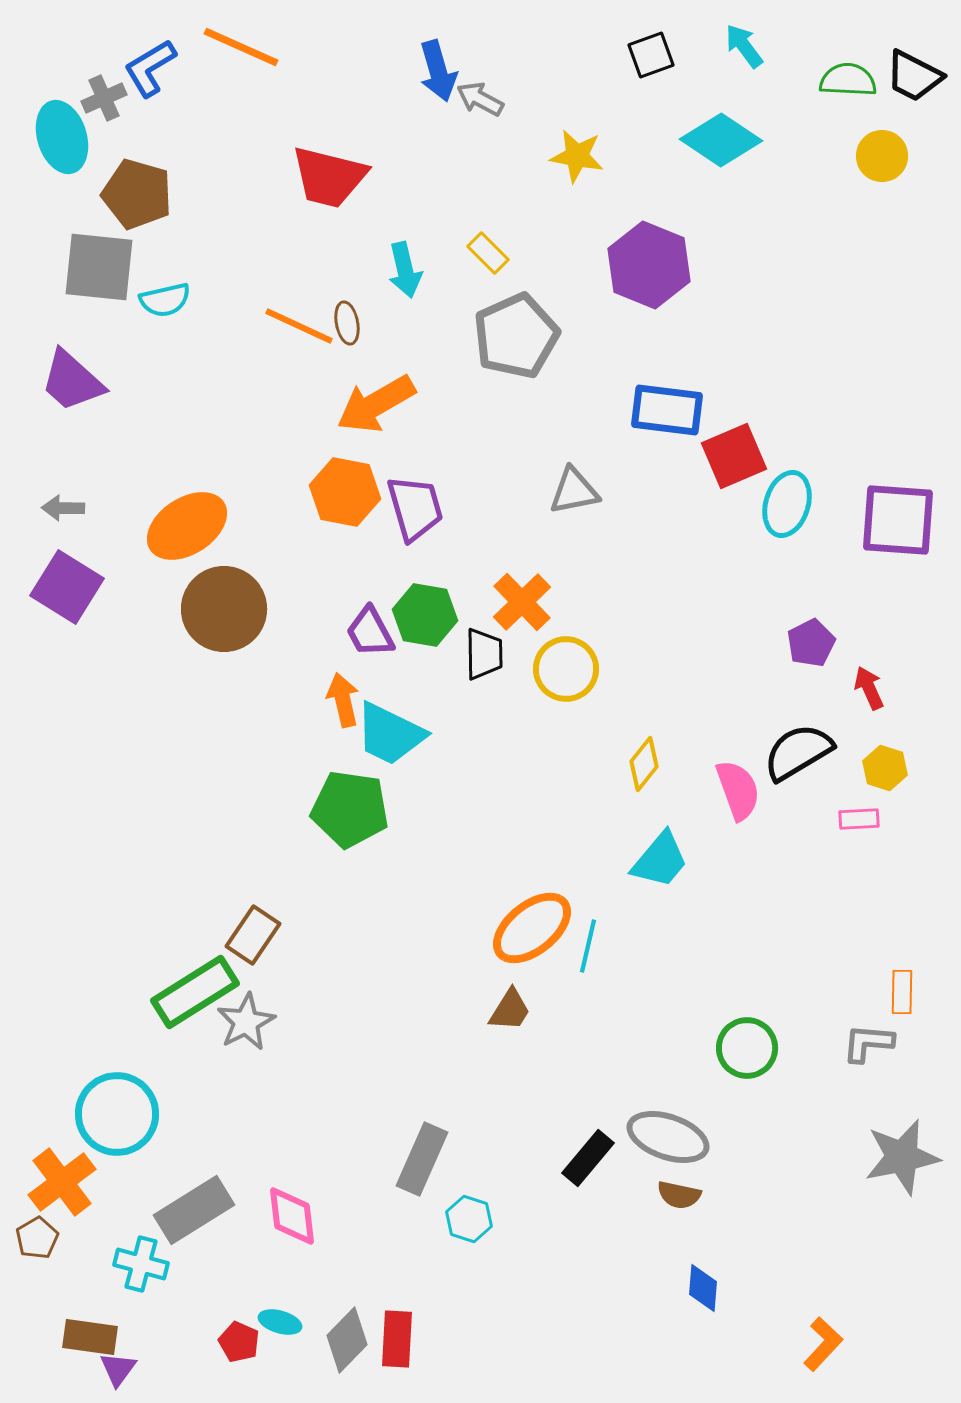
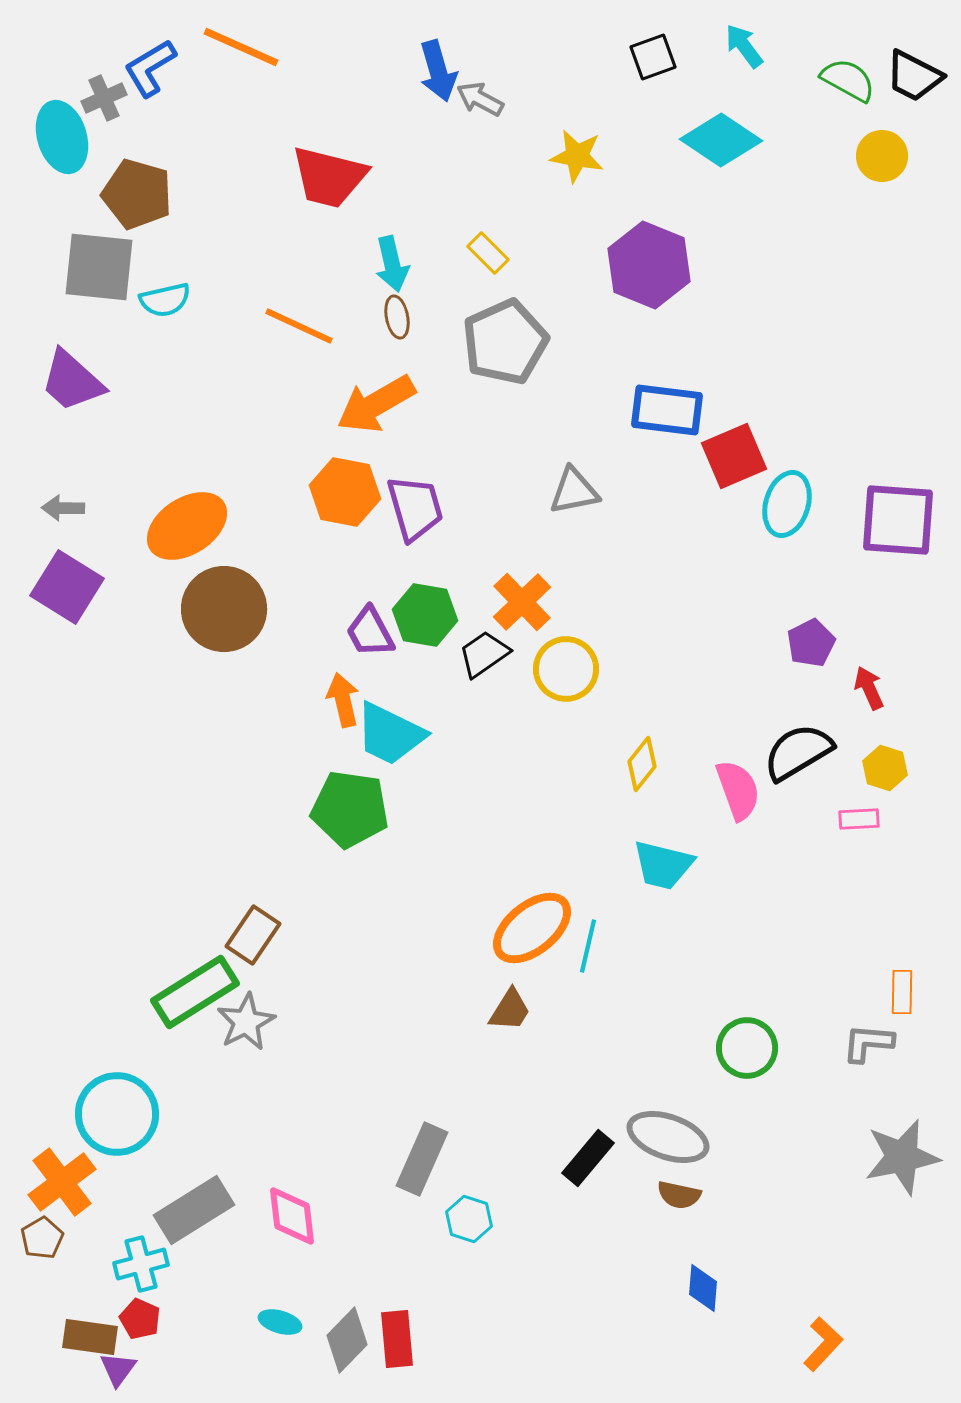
black square at (651, 55): moved 2 px right, 2 px down
green semicircle at (848, 80): rotated 26 degrees clockwise
cyan arrow at (405, 270): moved 13 px left, 6 px up
brown ellipse at (347, 323): moved 50 px right, 6 px up
gray pentagon at (516, 336): moved 11 px left, 6 px down
black trapezoid at (484, 654): rotated 124 degrees counterclockwise
yellow diamond at (644, 764): moved 2 px left
cyan trapezoid at (660, 860): moved 3 px right, 5 px down; rotated 64 degrees clockwise
brown pentagon at (37, 1238): moved 5 px right
cyan cross at (141, 1264): rotated 30 degrees counterclockwise
red rectangle at (397, 1339): rotated 8 degrees counterclockwise
red pentagon at (239, 1342): moved 99 px left, 23 px up
